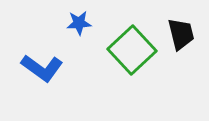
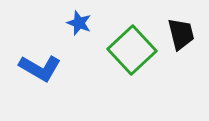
blue star: rotated 25 degrees clockwise
blue L-shape: moved 2 px left; rotated 6 degrees counterclockwise
